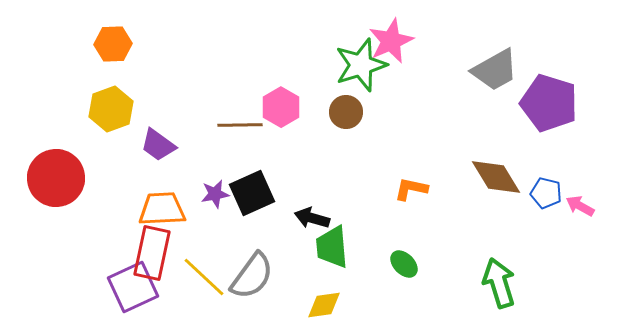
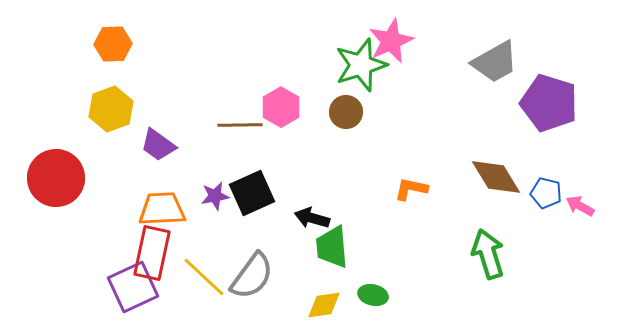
gray trapezoid: moved 8 px up
purple star: moved 2 px down
green ellipse: moved 31 px left, 31 px down; rotated 32 degrees counterclockwise
green arrow: moved 11 px left, 29 px up
